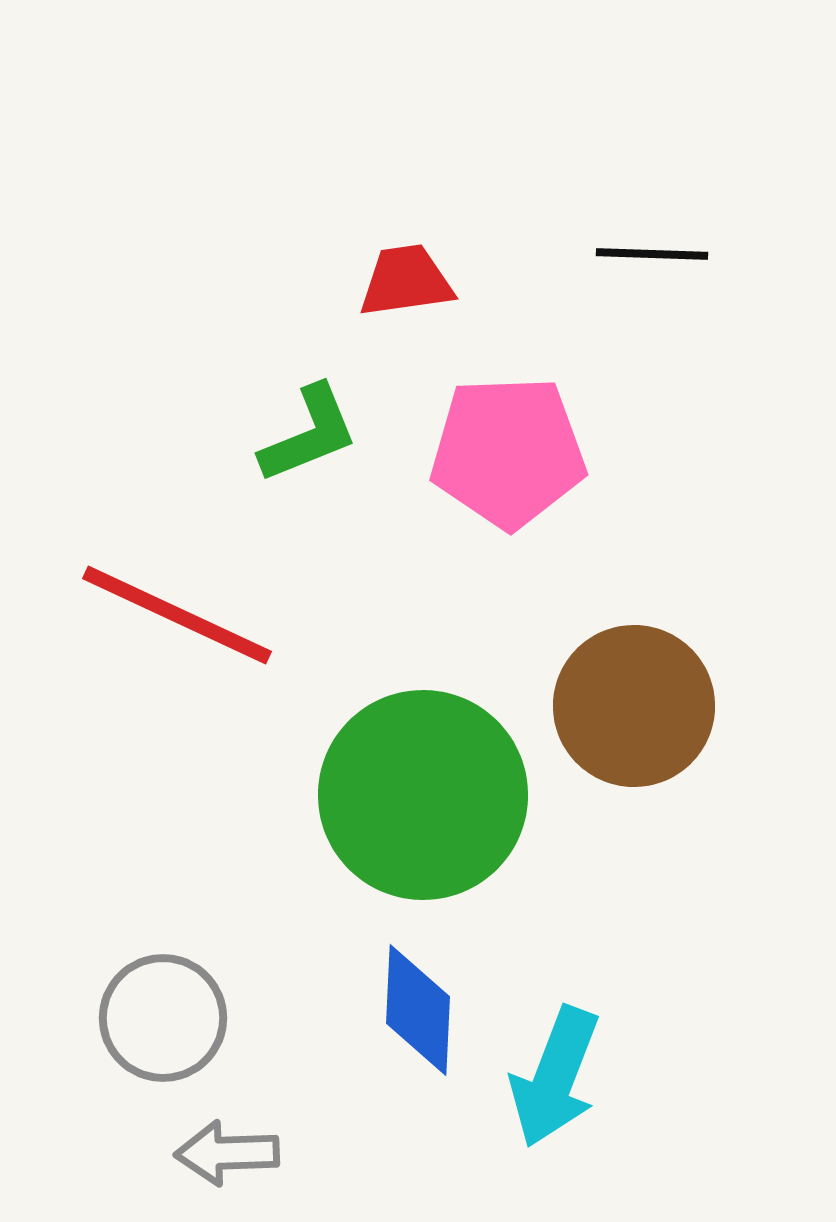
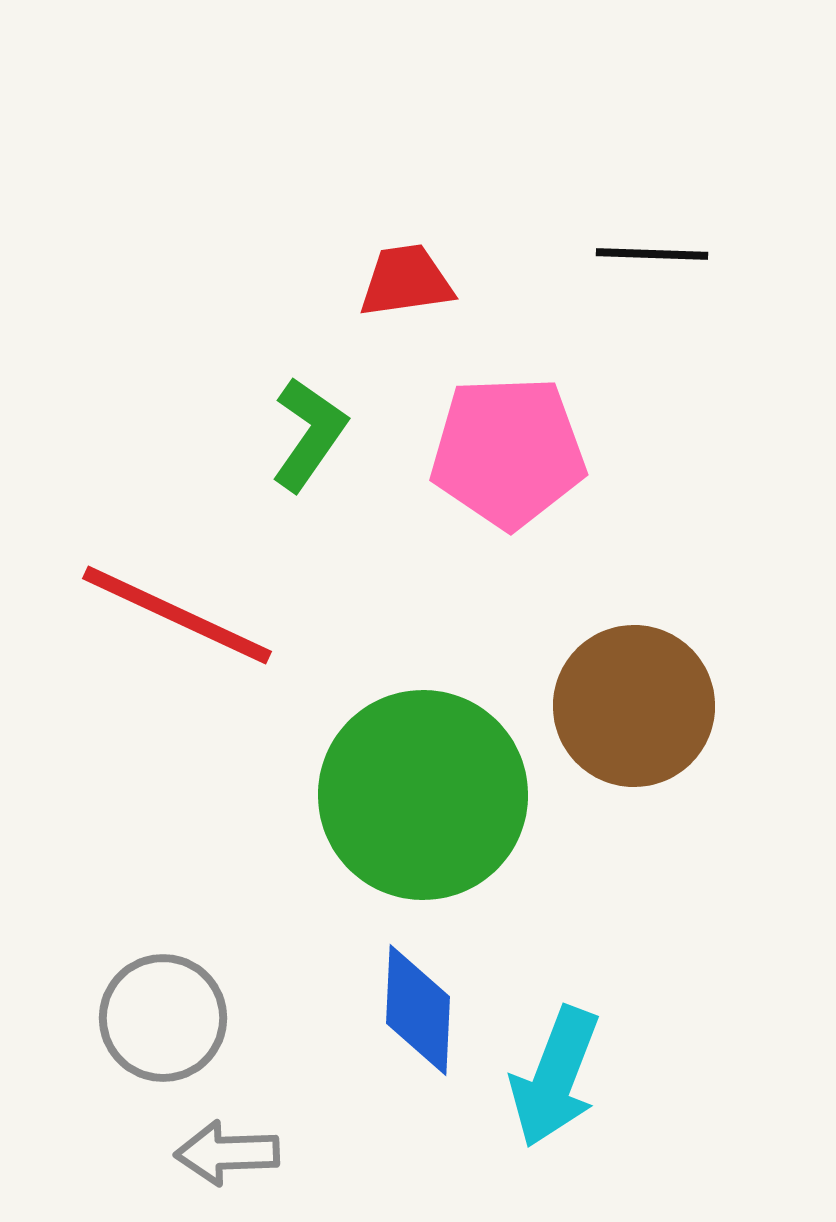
green L-shape: rotated 33 degrees counterclockwise
